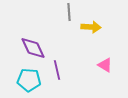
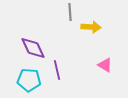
gray line: moved 1 px right
